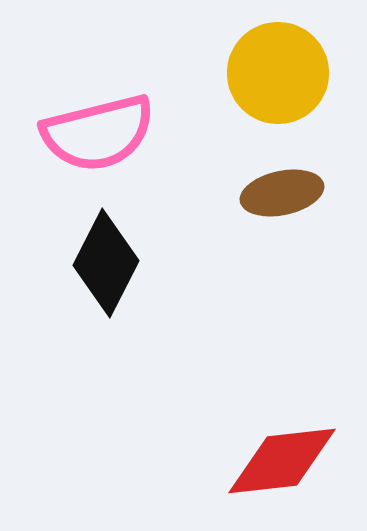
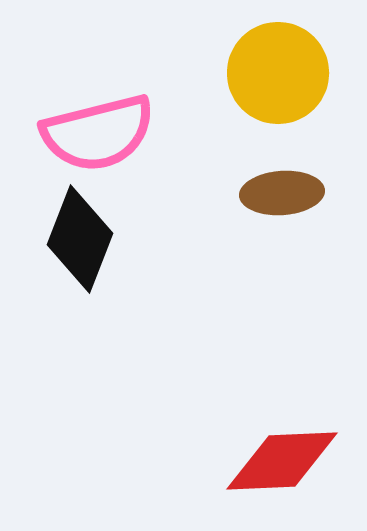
brown ellipse: rotated 8 degrees clockwise
black diamond: moved 26 px left, 24 px up; rotated 6 degrees counterclockwise
red diamond: rotated 4 degrees clockwise
